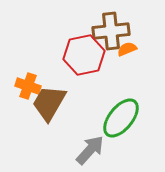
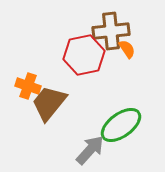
orange semicircle: rotated 78 degrees clockwise
brown trapezoid: rotated 9 degrees clockwise
green ellipse: moved 7 px down; rotated 15 degrees clockwise
